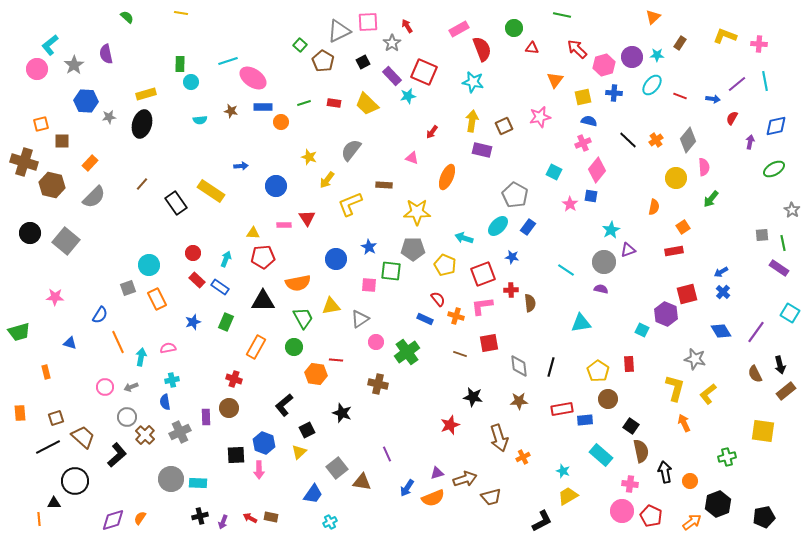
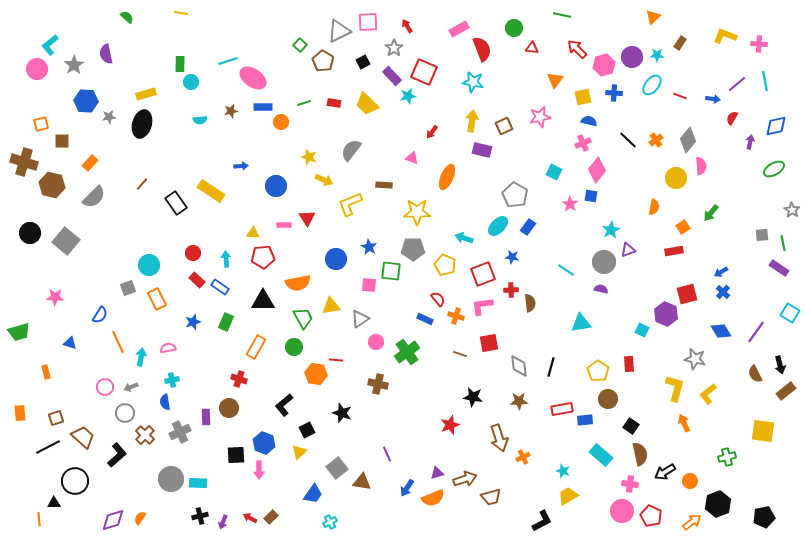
gray star at (392, 43): moved 2 px right, 5 px down
brown star at (231, 111): rotated 24 degrees counterclockwise
pink semicircle at (704, 167): moved 3 px left, 1 px up
yellow arrow at (327, 180): moved 3 px left; rotated 102 degrees counterclockwise
green arrow at (711, 199): moved 14 px down
cyan arrow at (226, 259): rotated 28 degrees counterclockwise
red cross at (234, 379): moved 5 px right
gray circle at (127, 417): moved 2 px left, 4 px up
brown semicircle at (641, 451): moved 1 px left, 3 px down
black arrow at (665, 472): rotated 110 degrees counterclockwise
brown rectangle at (271, 517): rotated 56 degrees counterclockwise
